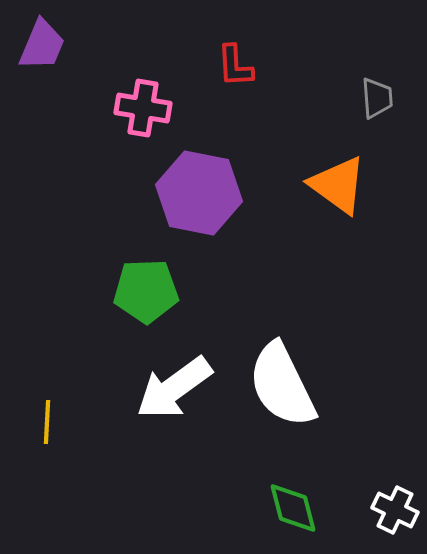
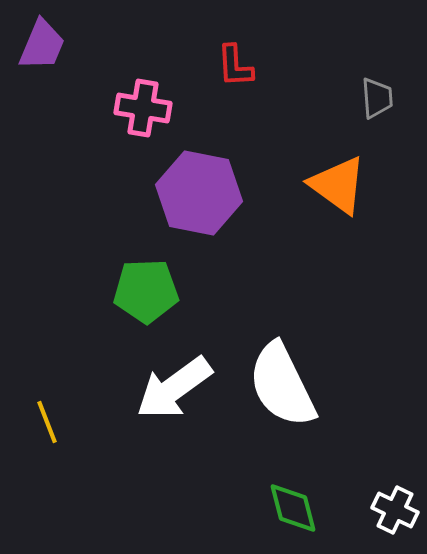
yellow line: rotated 24 degrees counterclockwise
